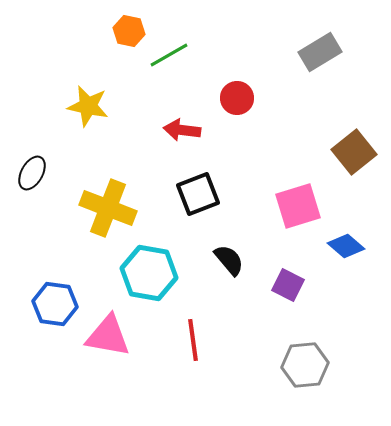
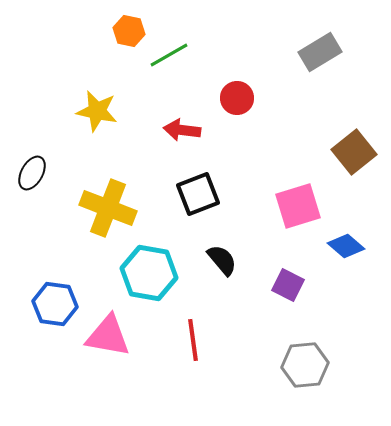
yellow star: moved 9 px right, 5 px down
black semicircle: moved 7 px left
